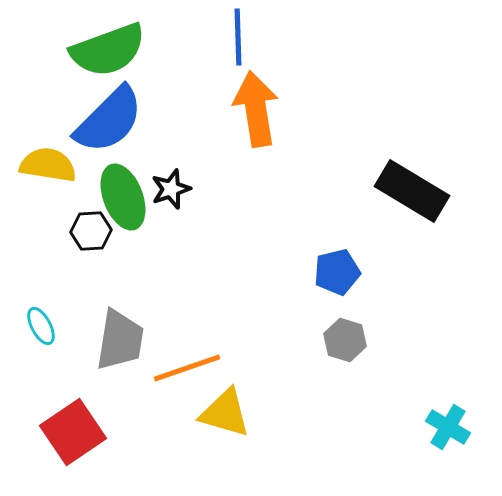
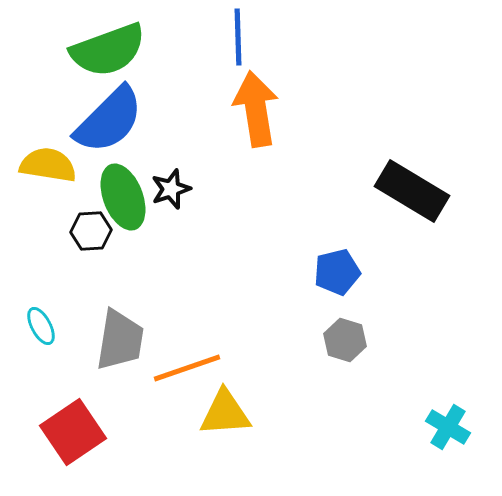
yellow triangle: rotated 20 degrees counterclockwise
